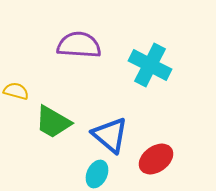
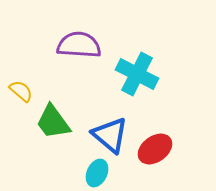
cyan cross: moved 13 px left, 9 px down
yellow semicircle: moved 5 px right; rotated 25 degrees clockwise
green trapezoid: rotated 24 degrees clockwise
red ellipse: moved 1 px left, 10 px up
cyan ellipse: moved 1 px up
